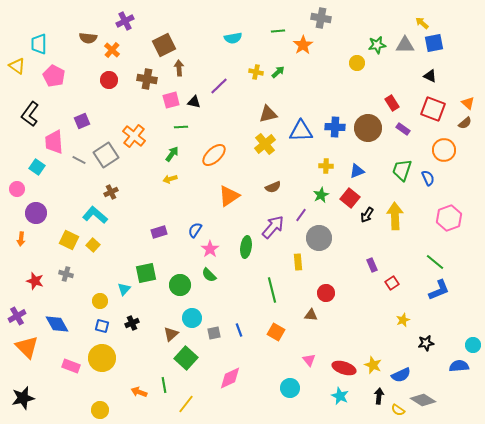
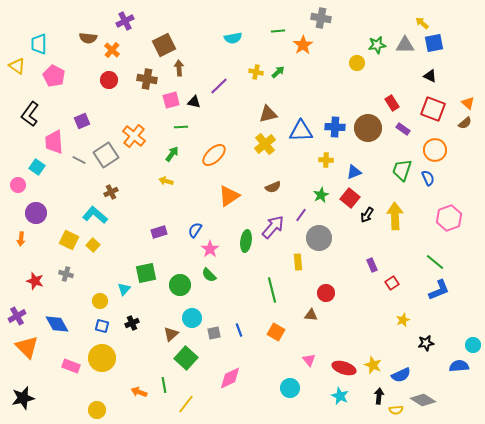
orange circle at (444, 150): moved 9 px left
yellow cross at (326, 166): moved 6 px up
blue triangle at (357, 171): moved 3 px left, 1 px down
yellow arrow at (170, 179): moved 4 px left, 2 px down; rotated 32 degrees clockwise
pink circle at (17, 189): moved 1 px right, 4 px up
green ellipse at (246, 247): moved 6 px up
yellow circle at (100, 410): moved 3 px left
yellow semicircle at (398, 410): moved 2 px left; rotated 40 degrees counterclockwise
